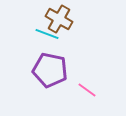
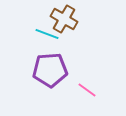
brown cross: moved 5 px right
purple pentagon: rotated 16 degrees counterclockwise
